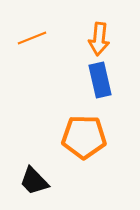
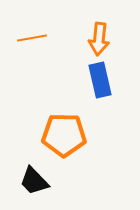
orange line: rotated 12 degrees clockwise
orange pentagon: moved 20 px left, 2 px up
